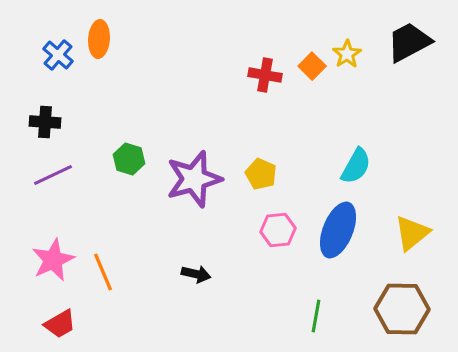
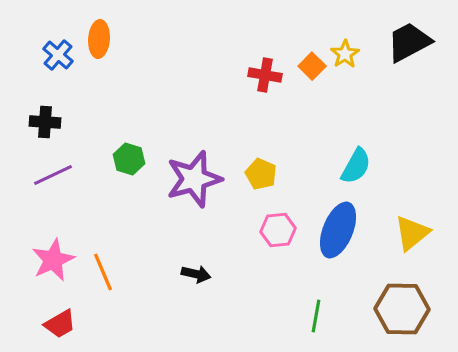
yellow star: moved 2 px left
